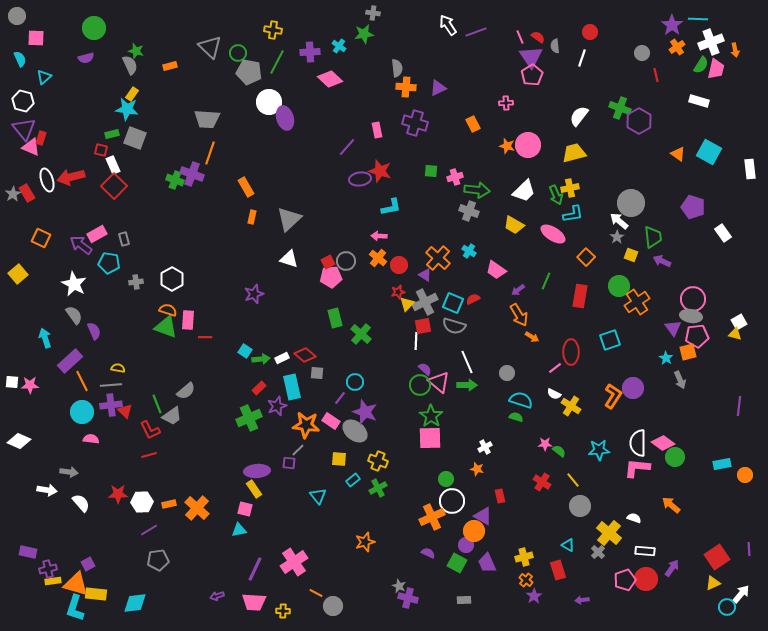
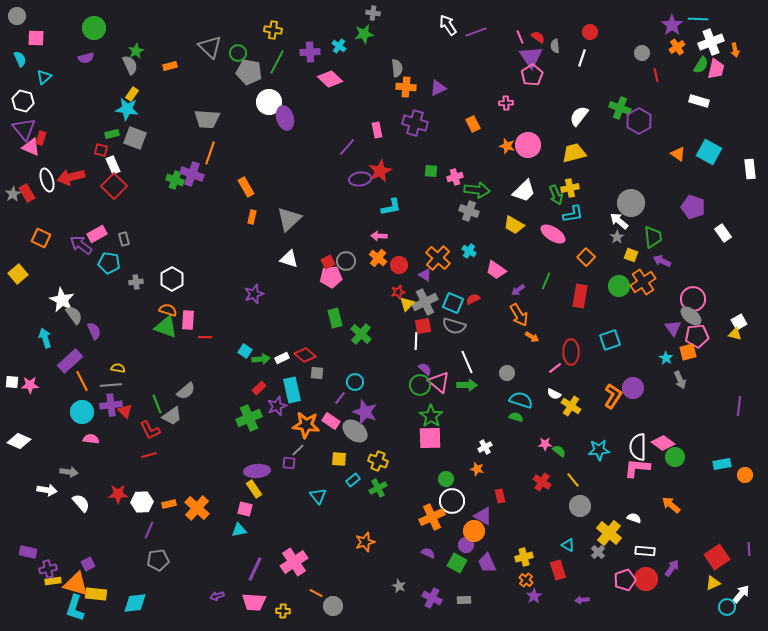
green star at (136, 51): rotated 28 degrees clockwise
red star at (380, 171): rotated 30 degrees clockwise
white star at (74, 284): moved 12 px left, 16 px down
orange cross at (637, 302): moved 6 px right, 20 px up
gray ellipse at (691, 316): rotated 30 degrees clockwise
cyan rectangle at (292, 387): moved 3 px down
white semicircle at (638, 443): moved 4 px down
purple line at (149, 530): rotated 36 degrees counterclockwise
purple cross at (408, 598): moved 24 px right; rotated 12 degrees clockwise
